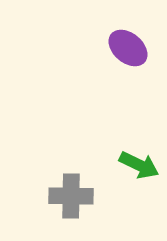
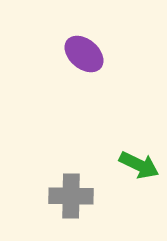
purple ellipse: moved 44 px left, 6 px down
